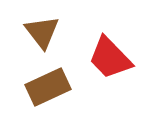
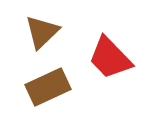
brown triangle: rotated 24 degrees clockwise
